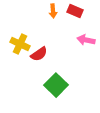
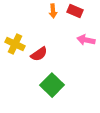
yellow cross: moved 5 px left
green square: moved 4 px left
